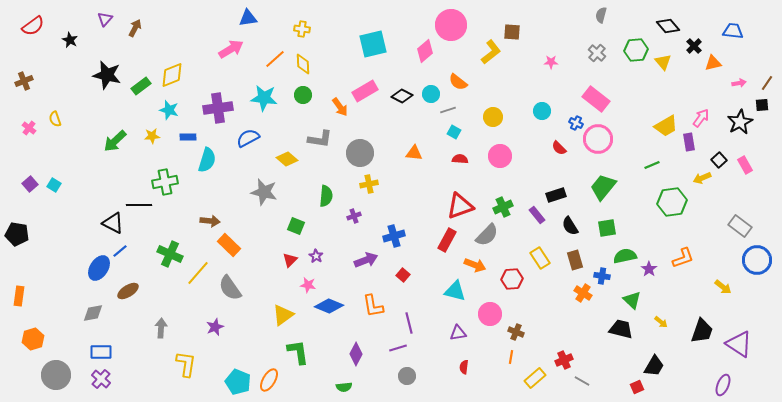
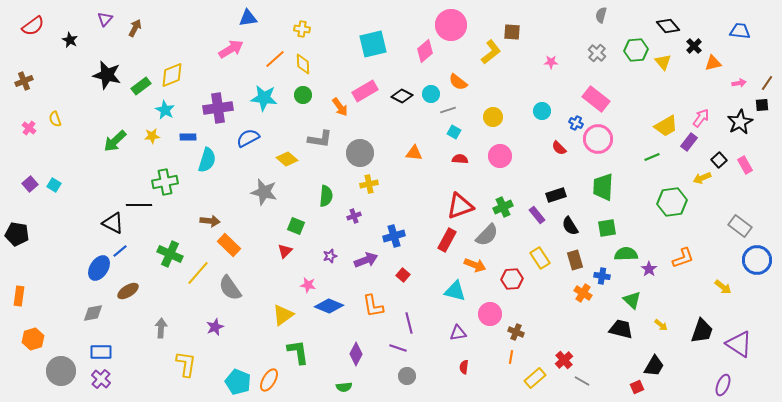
blue trapezoid at (733, 31): moved 7 px right
cyan star at (169, 110): moved 4 px left; rotated 12 degrees clockwise
purple rectangle at (689, 142): rotated 48 degrees clockwise
green line at (652, 165): moved 8 px up
green trapezoid at (603, 187): rotated 36 degrees counterclockwise
purple star at (316, 256): moved 14 px right; rotated 24 degrees clockwise
green semicircle at (625, 256): moved 1 px right, 2 px up; rotated 10 degrees clockwise
red triangle at (290, 260): moved 5 px left, 9 px up
yellow arrow at (661, 322): moved 3 px down
purple line at (398, 348): rotated 36 degrees clockwise
red cross at (564, 360): rotated 18 degrees counterclockwise
gray circle at (56, 375): moved 5 px right, 4 px up
